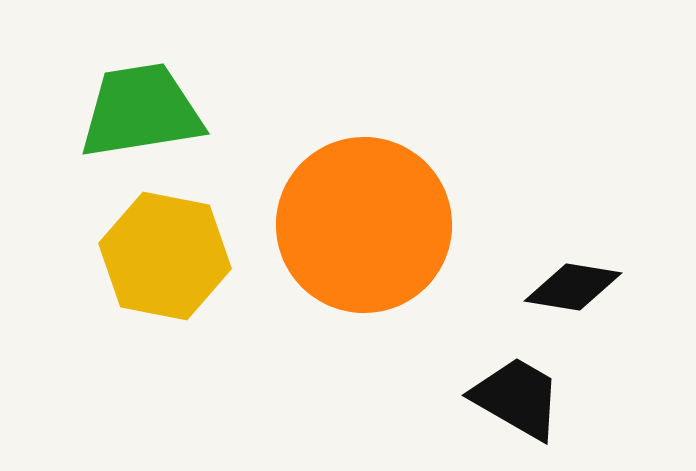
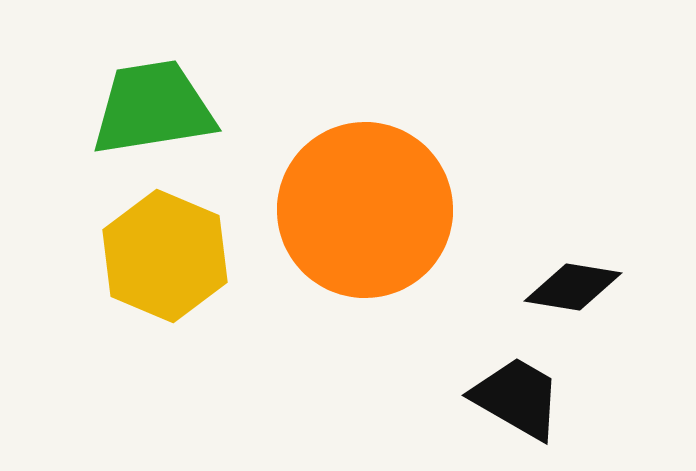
green trapezoid: moved 12 px right, 3 px up
orange circle: moved 1 px right, 15 px up
yellow hexagon: rotated 12 degrees clockwise
